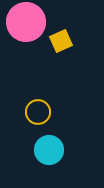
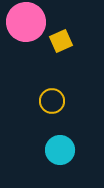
yellow circle: moved 14 px right, 11 px up
cyan circle: moved 11 px right
